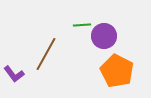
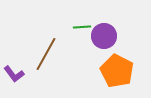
green line: moved 2 px down
